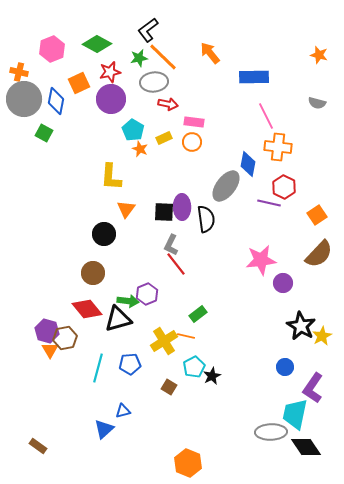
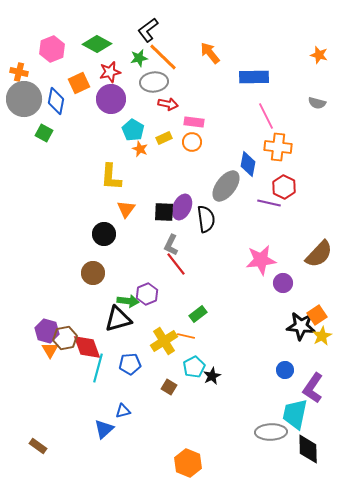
purple ellipse at (182, 207): rotated 25 degrees clockwise
orange square at (317, 215): moved 100 px down
red diamond at (87, 309): moved 38 px down; rotated 20 degrees clockwise
black star at (301, 326): rotated 24 degrees counterclockwise
blue circle at (285, 367): moved 3 px down
black diamond at (306, 447): moved 2 px right, 2 px down; rotated 32 degrees clockwise
